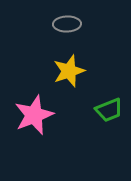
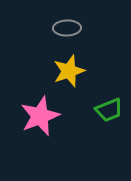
gray ellipse: moved 4 px down
pink star: moved 6 px right, 1 px down
